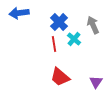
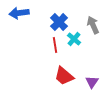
red line: moved 1 px right, 1 px down
red trapezoid: moved 4 px right, 1 px up
purple triangle: moved 4 px left
